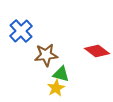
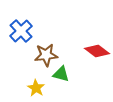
yellow star: moved 20 px left; rotated 12 degrees counterclockwise
